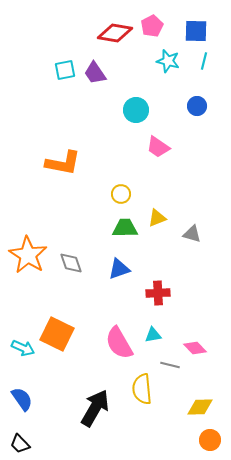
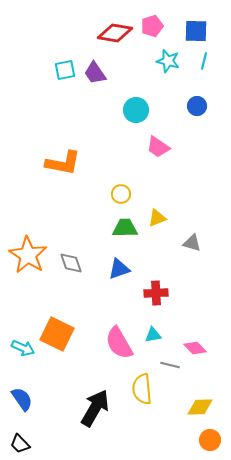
pink pentagon: rotated 10 degrees clockwise
gray triangle: moved 9 px down
red cross: moved 2 px left
